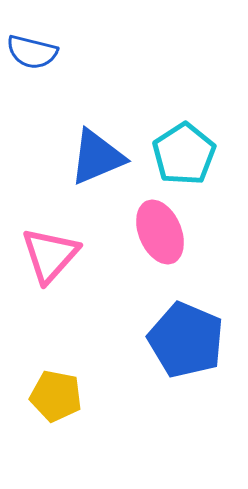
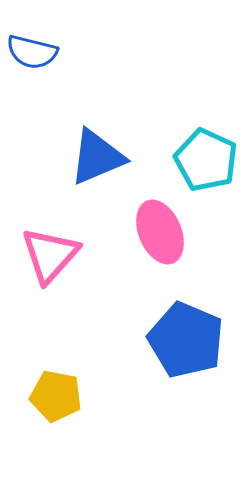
cyan pentagon: moved 22 px right, 6 px down; rotated 14 degrees counterclockwise
